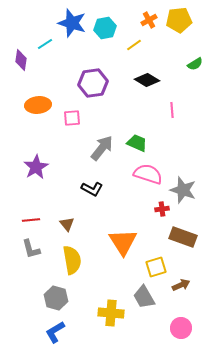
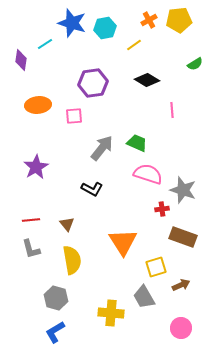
pink square: moved 2 px right, 2 px up
